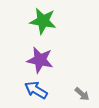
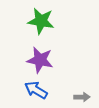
green star: moved 2 px left
gray arrow: moved 3 px down; rotated 42 degrees counterclockwise
